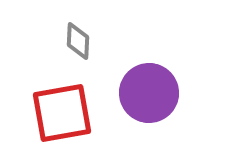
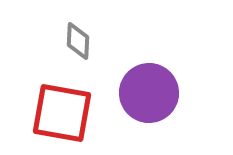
red square: rotated 20 degrees clockwise
